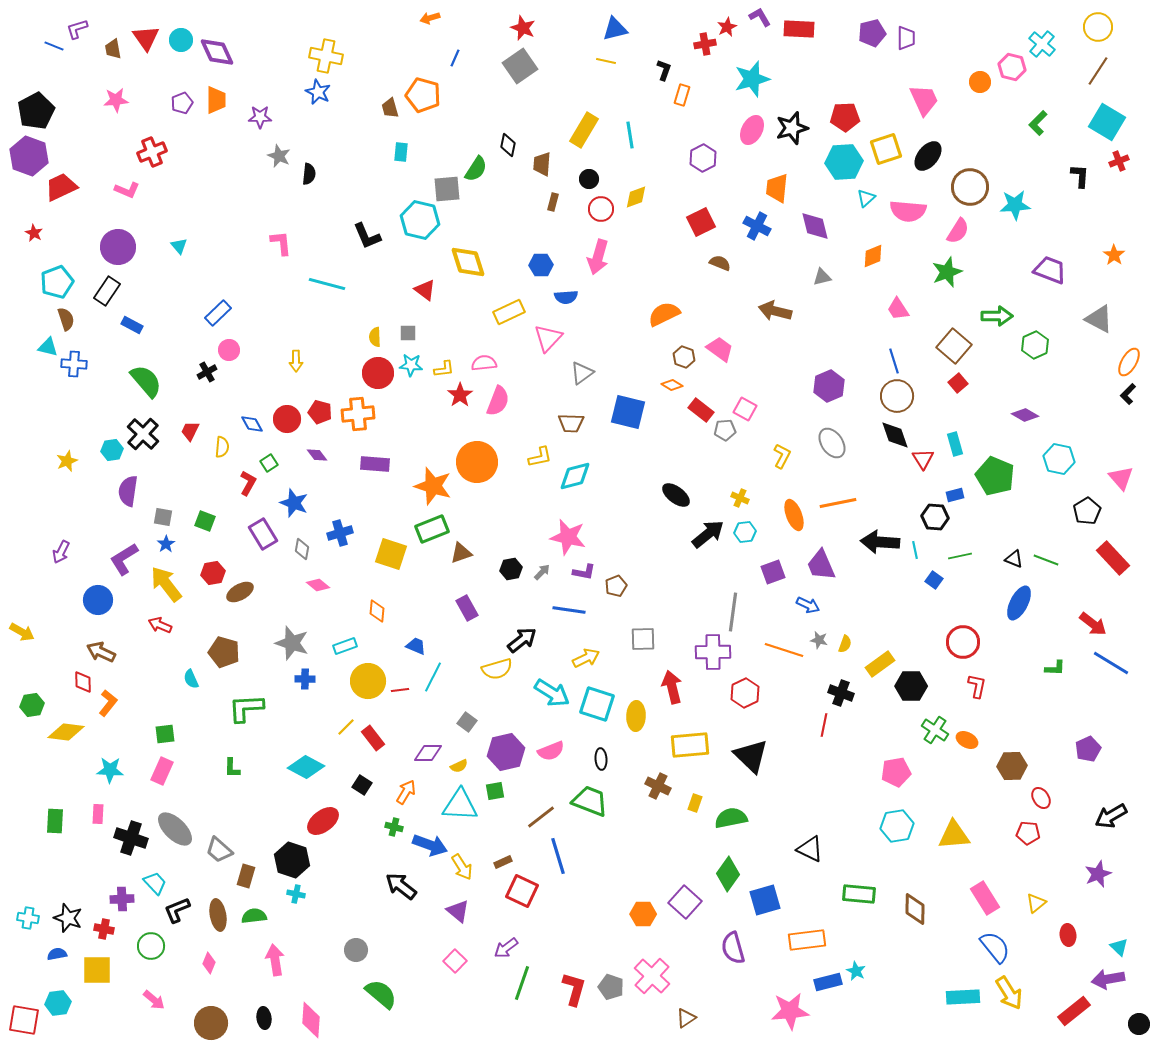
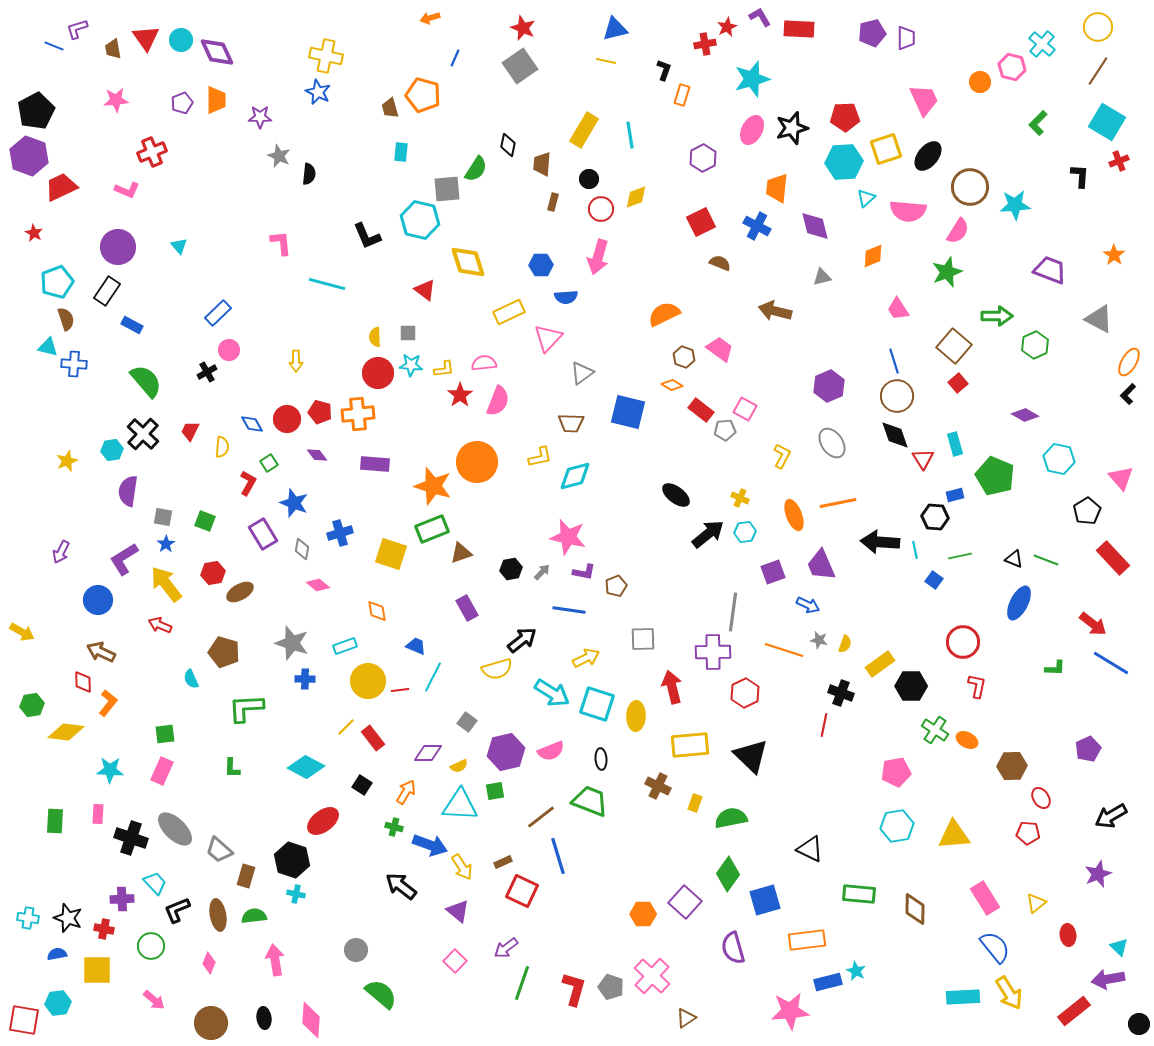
orange diamond at (377, 611): rotated 15 degrees counterclockwise
